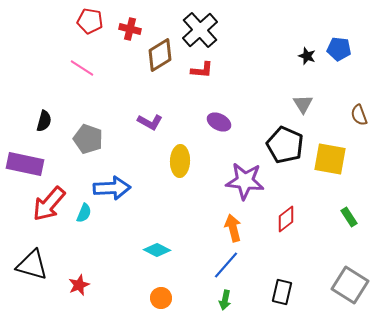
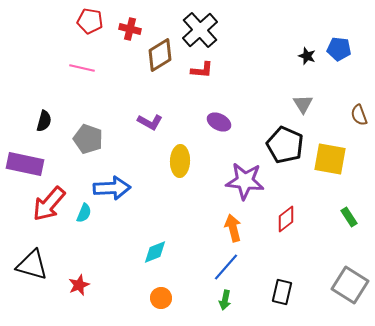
pink line: rotated 20 degrees counterclockwise
cyan diamond: moved 2 px left, 2 px down; rotated 48 degrees counterclockwise
blue line: moved 2 px down
